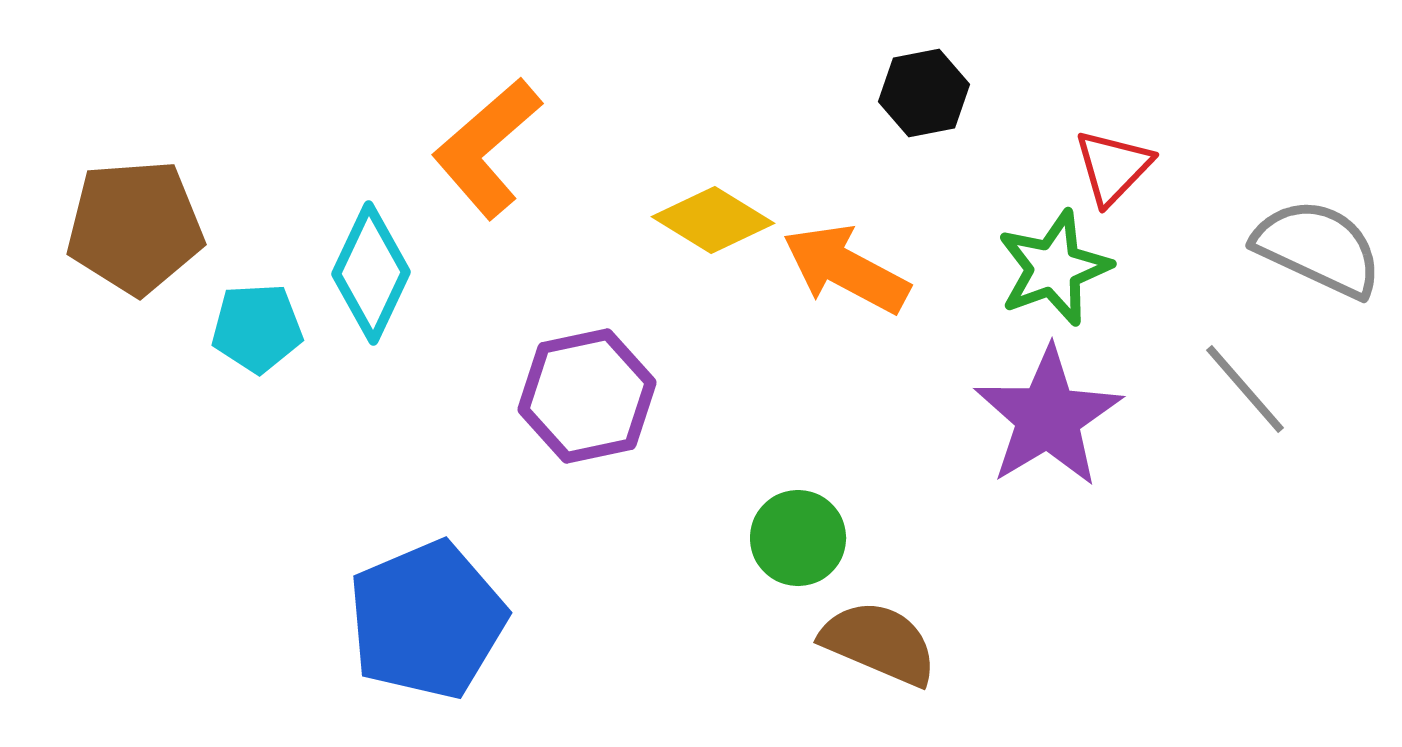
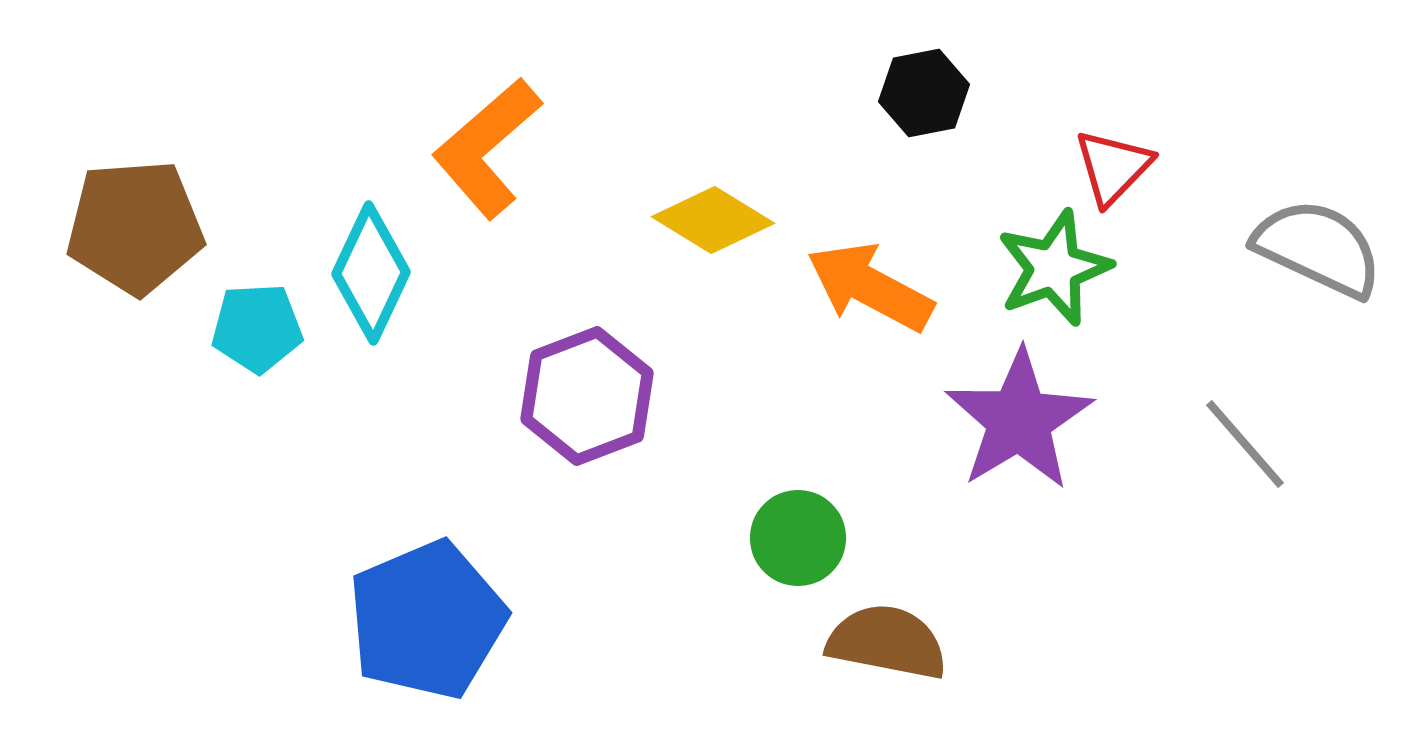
orange arrow: moved 24 px right, 18 px down
gray line: moved 55 px down
purple hexagon: rotated 9 degrees counterclockwise
purple star: moved 29 px left, 3 px down
brown semicircle: moved 8 px right, 1 px up; rotated 12 degrees counterclockwise
